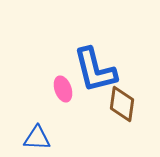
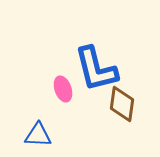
blue L-shape: moved 1 px right, 1 px up
blue triangle: moved 1 px right, 3 px up
